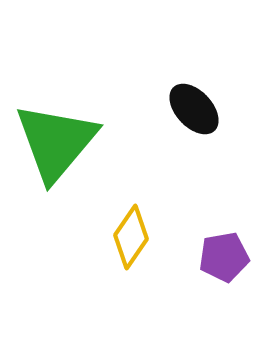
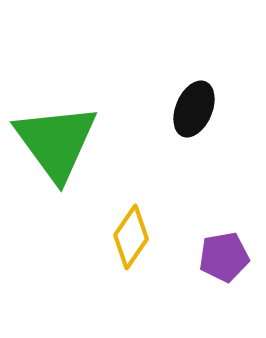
black ellipse: rotated 66 degrees clockwise
green triangle: rotated 16 degrees counterclockwise
